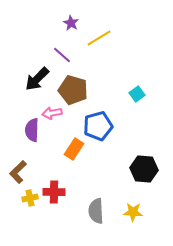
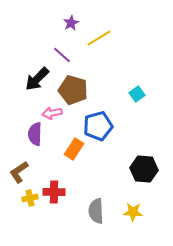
purple star: rotated 14 degrees clockwise
purple semicircle: moved 3 px right, 4 px down
brown L-shape: moved 1 px right; rotated 10 degrees clockwise
